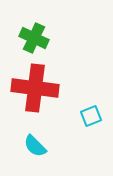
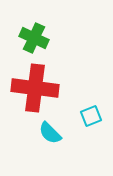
cyan semicircle: moved 15 px right, 13 px up
